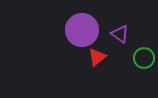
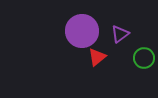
purple circle: moved 1 px down
purple triangle: rotated 48 degrees clockwise
